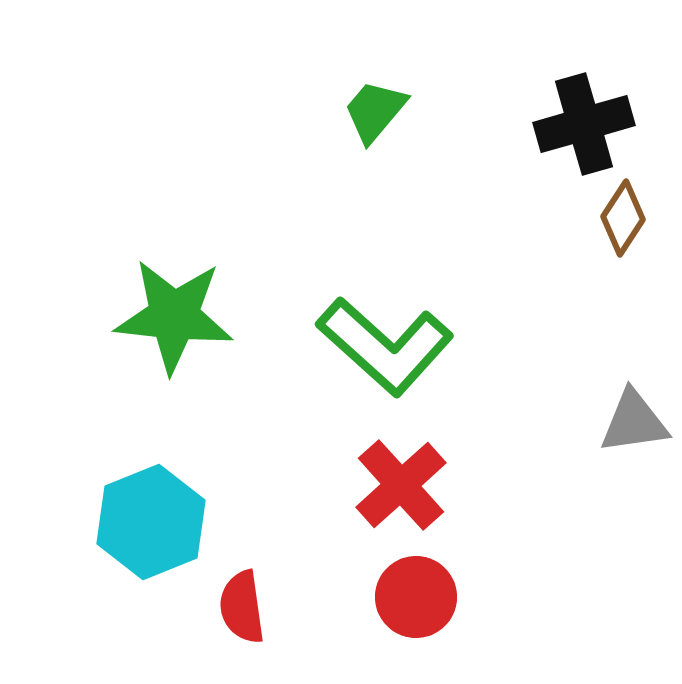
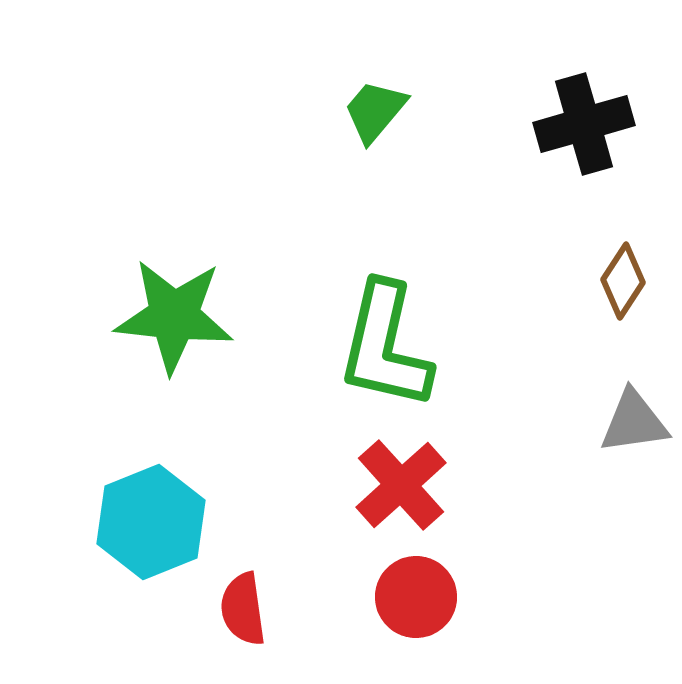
brown diamond: moved 63 px down
green L-shape: rotated 61 degrees clockwise
red semicircle: moved 1 px right, 2 px down
